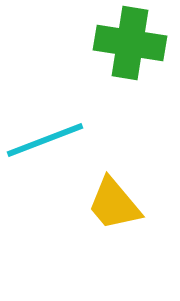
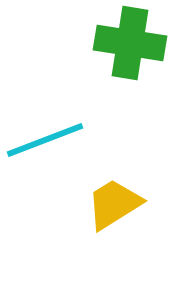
yellow trapezoid: rotated 98 degrees clockwise
